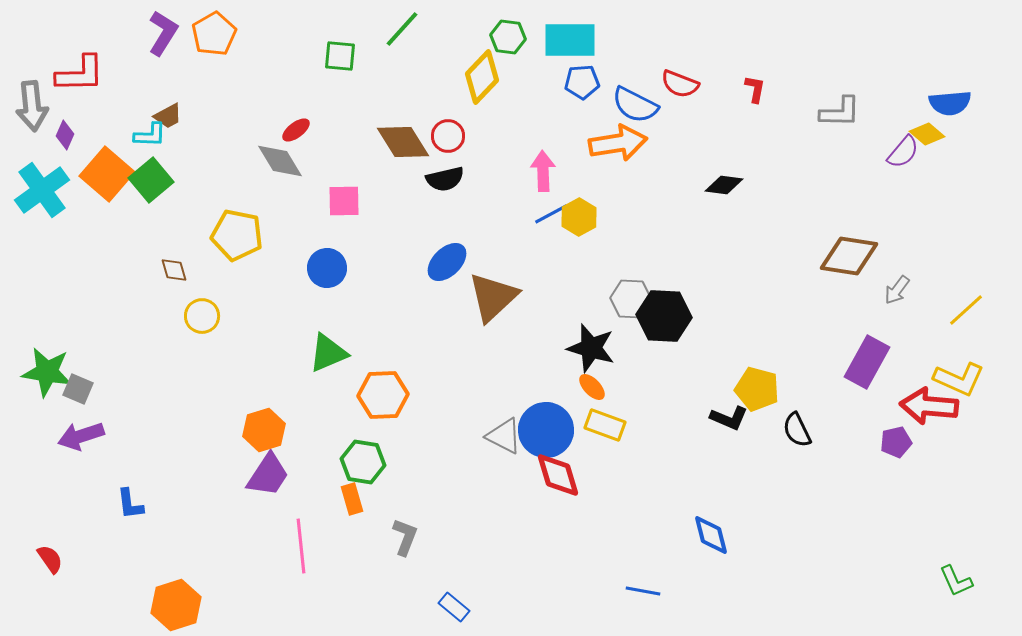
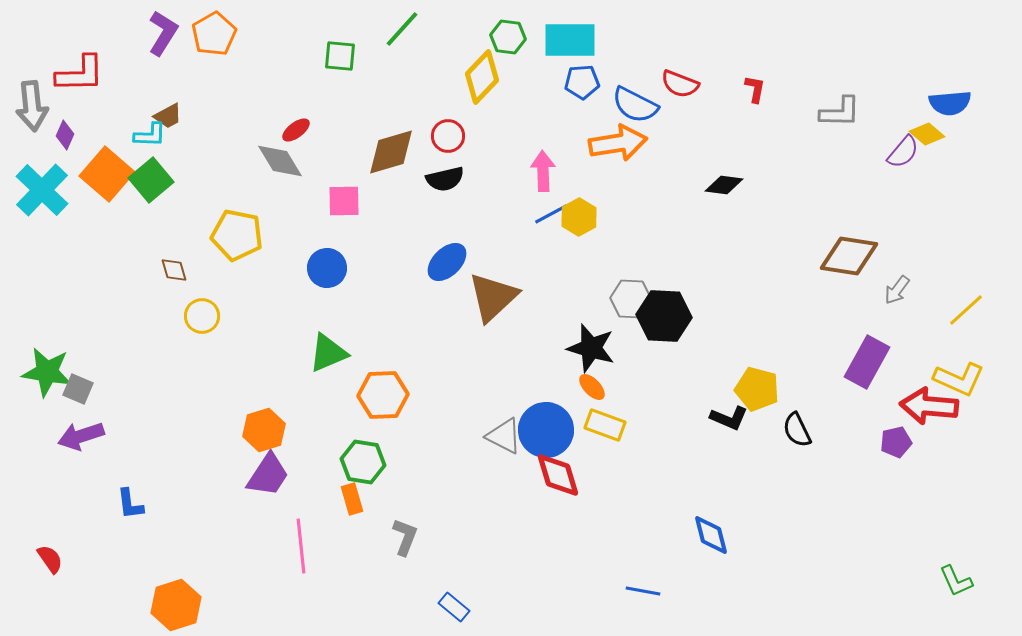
brown diamond at (403, 142): moved 12 px left, 10 px down; rotated 74 degrees counterclockwise
cyan cross at (42, 190): rotated 10 degrees counterclockwise
